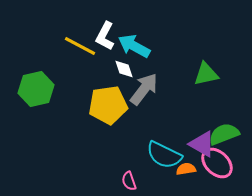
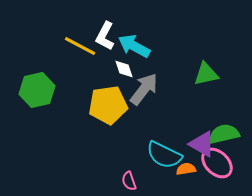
green hexagon: moved 1 px right, 1 px down
green semicircle: rotated 8 degrees clockwise
